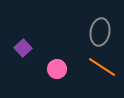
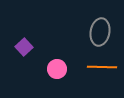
purple square: moved 1 px right, 1 px up
orange line: rotated 32 degrees counterclockwise
